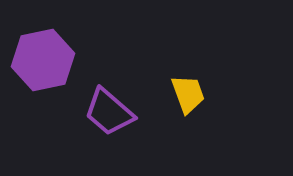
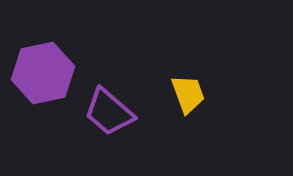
purple hexagon: moved 13 px down
